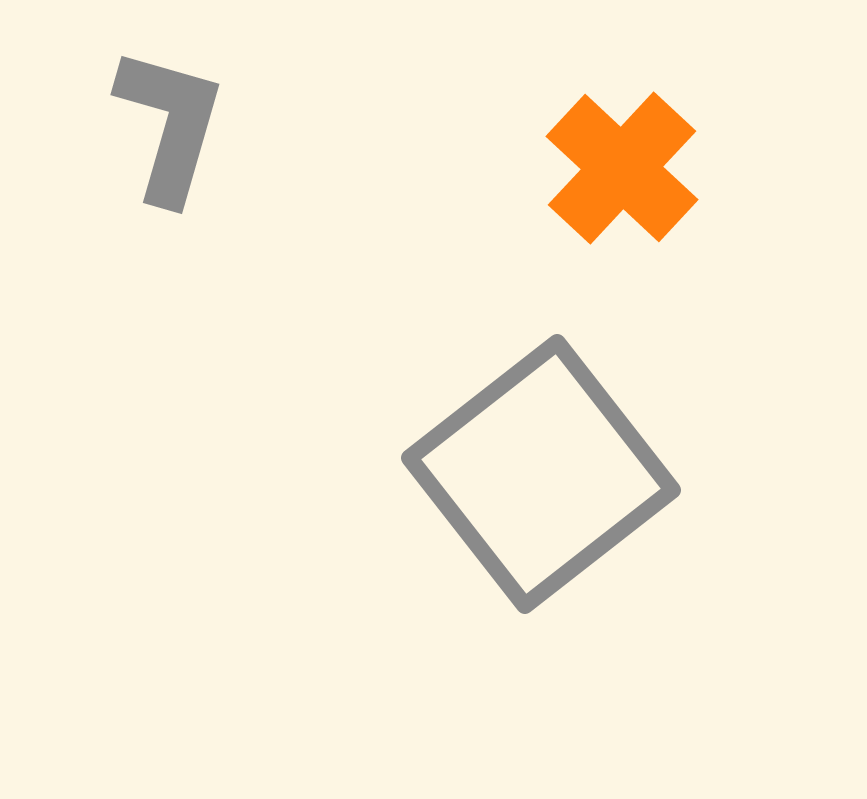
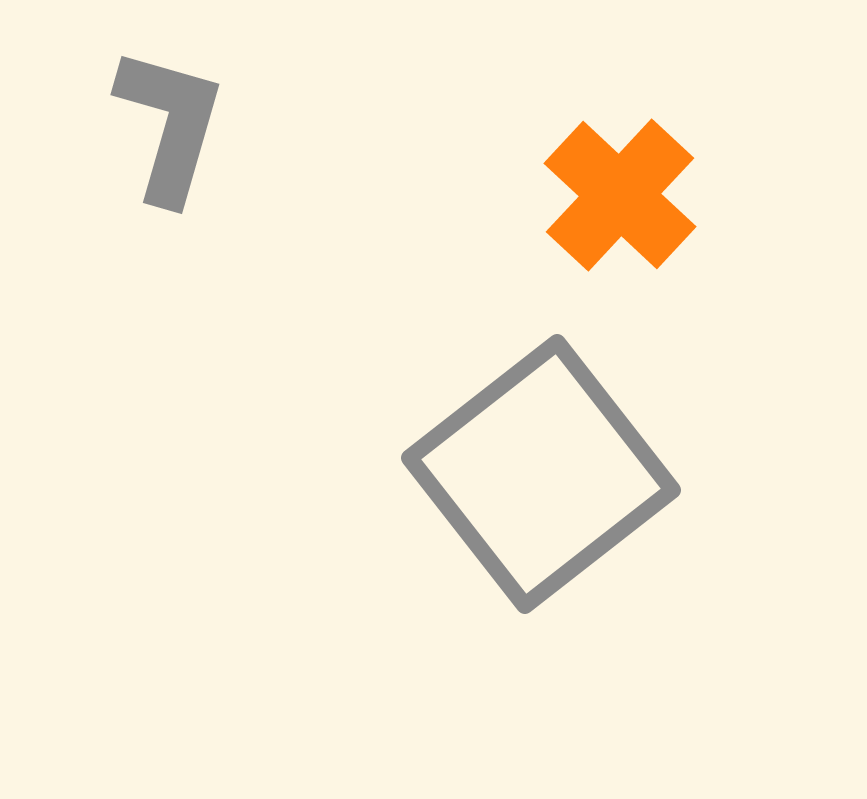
orange cross: moved 2 px left, 27 px down
